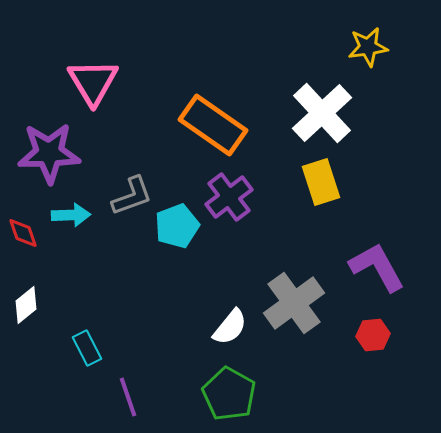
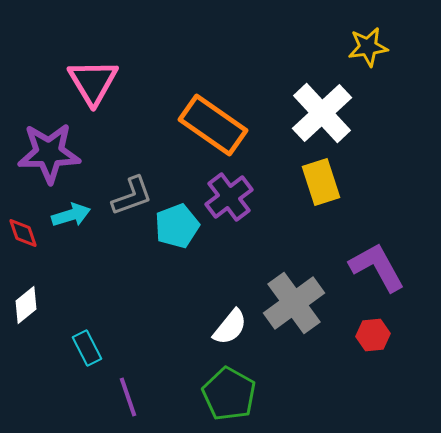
cyan arrow: rotated 15 degrees counterclockwise
